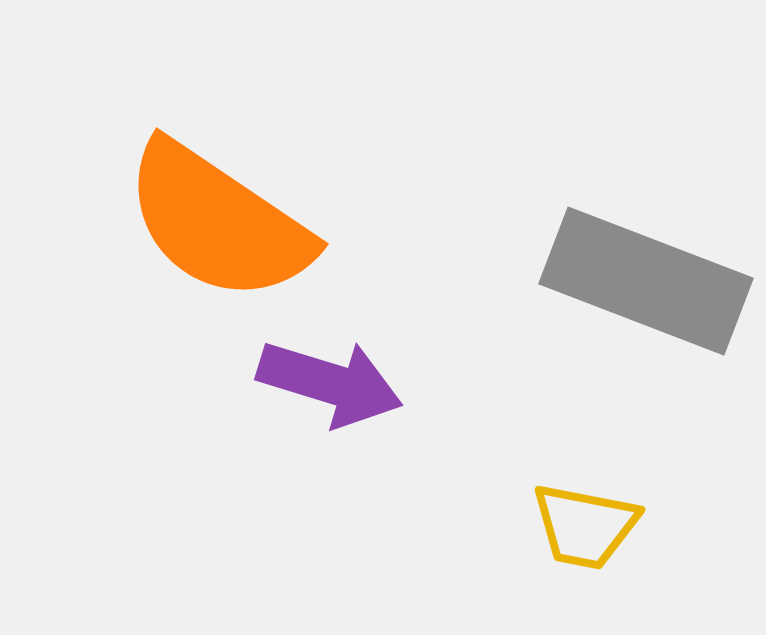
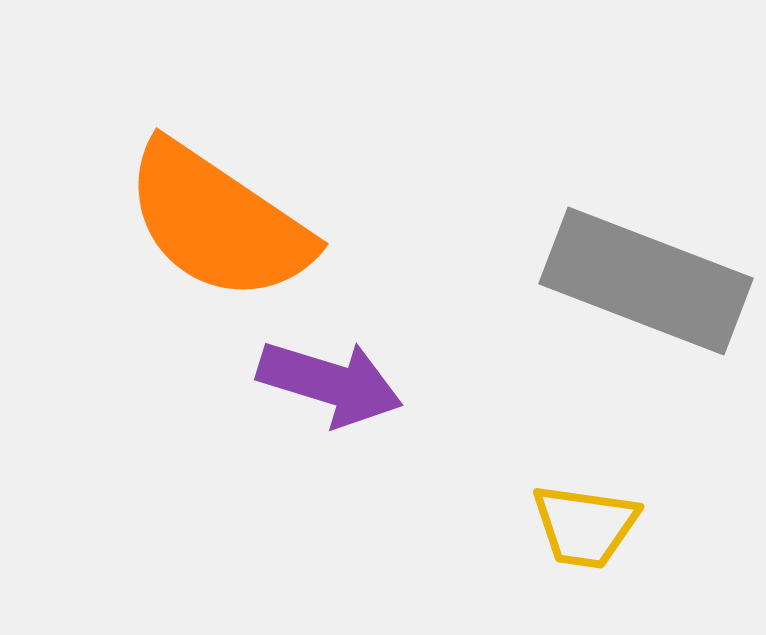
yellow trapezoid: rotated 3 degrees counterclockwise
